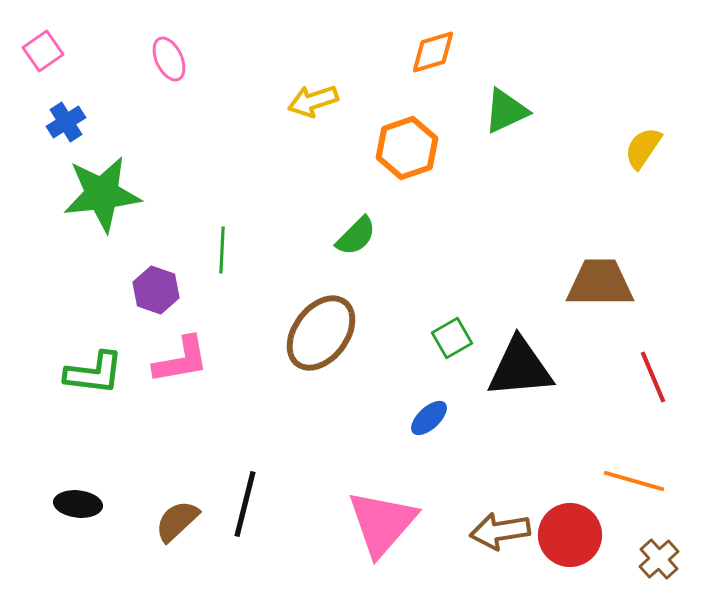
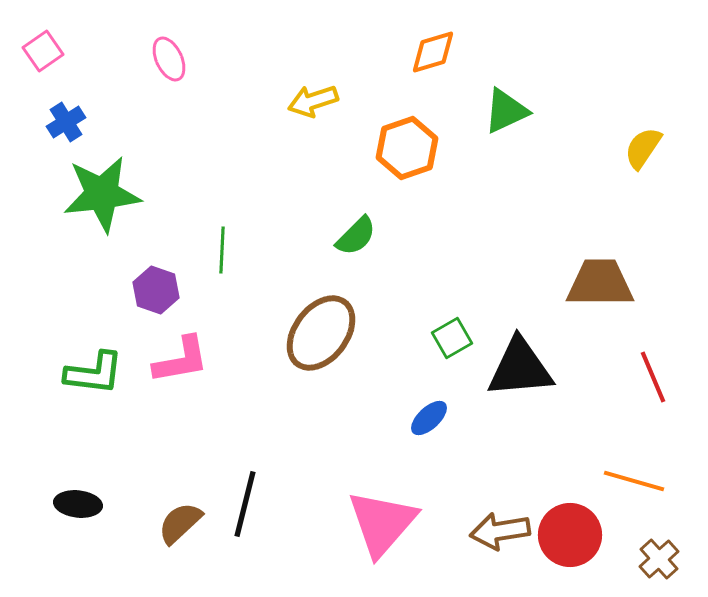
brown semicircle: moved 3 px right, 2 px down
